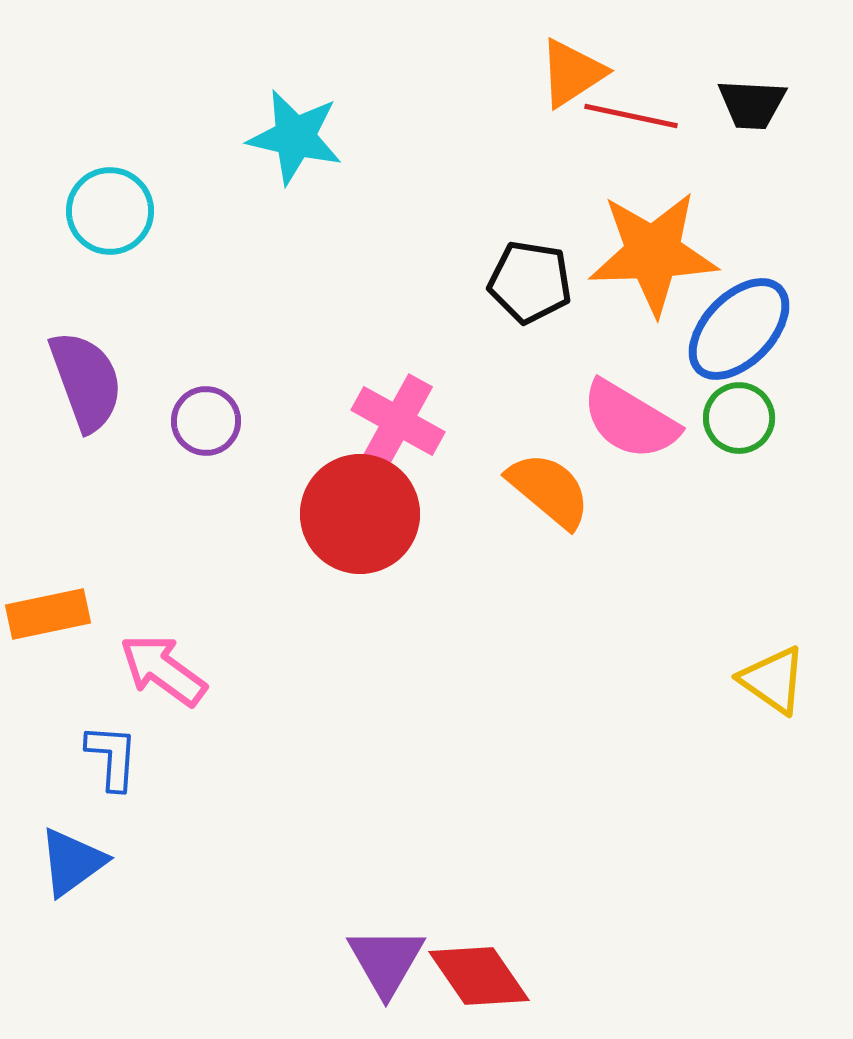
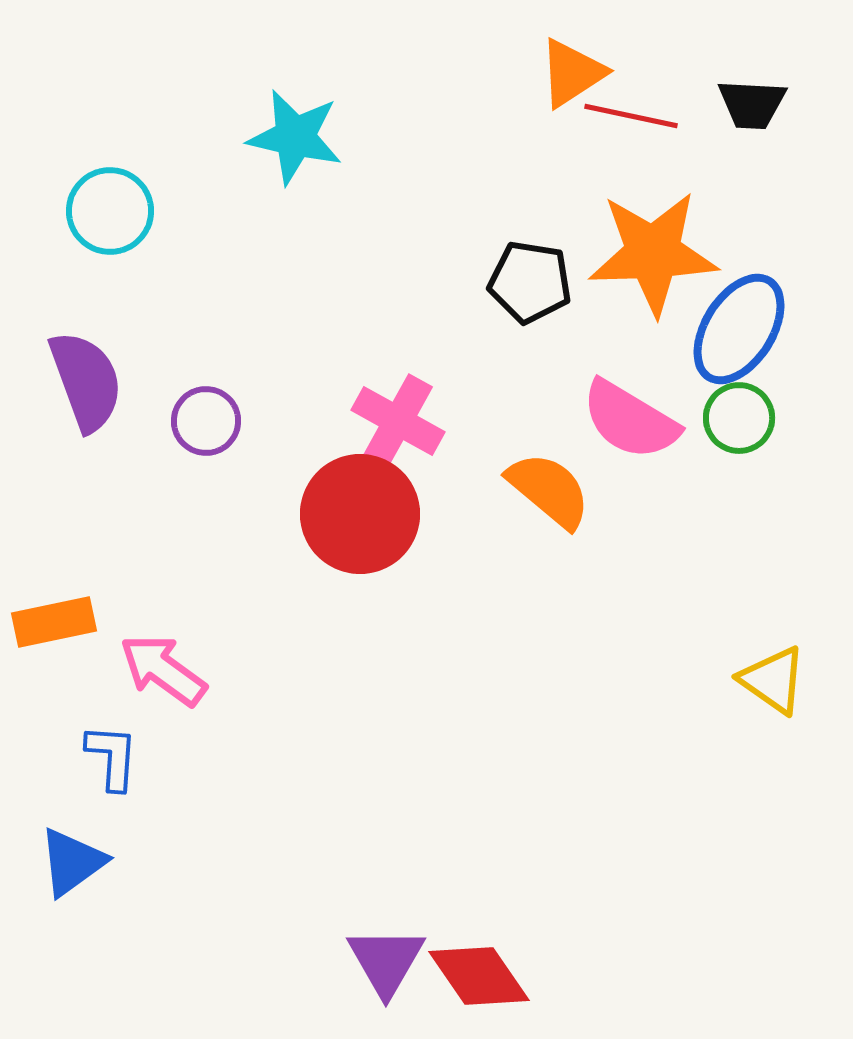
blue ellipse: rotated 12 degrees counterclockwise
orange rectangle: moved 6 px right, 8 px down
